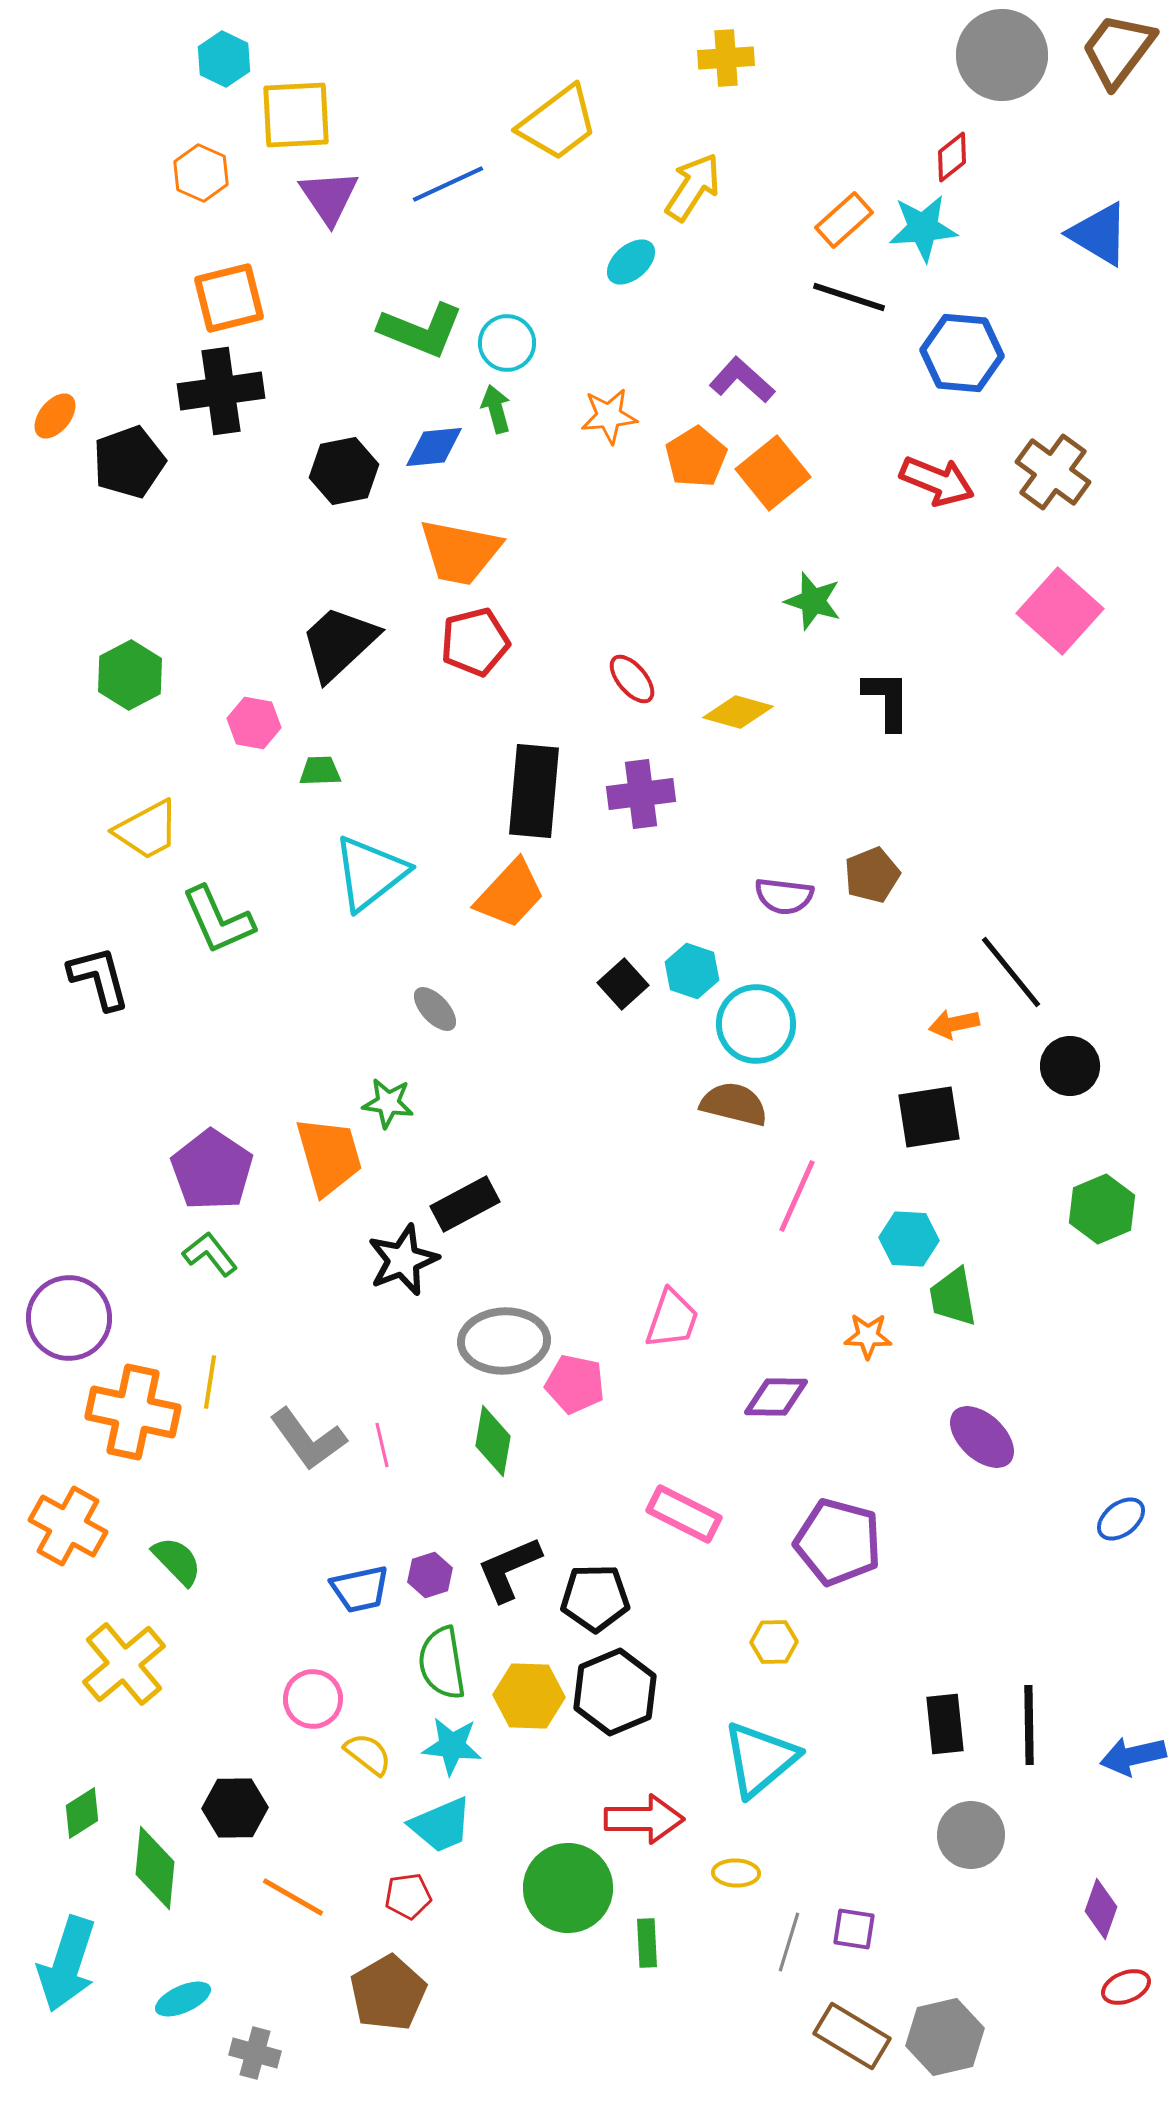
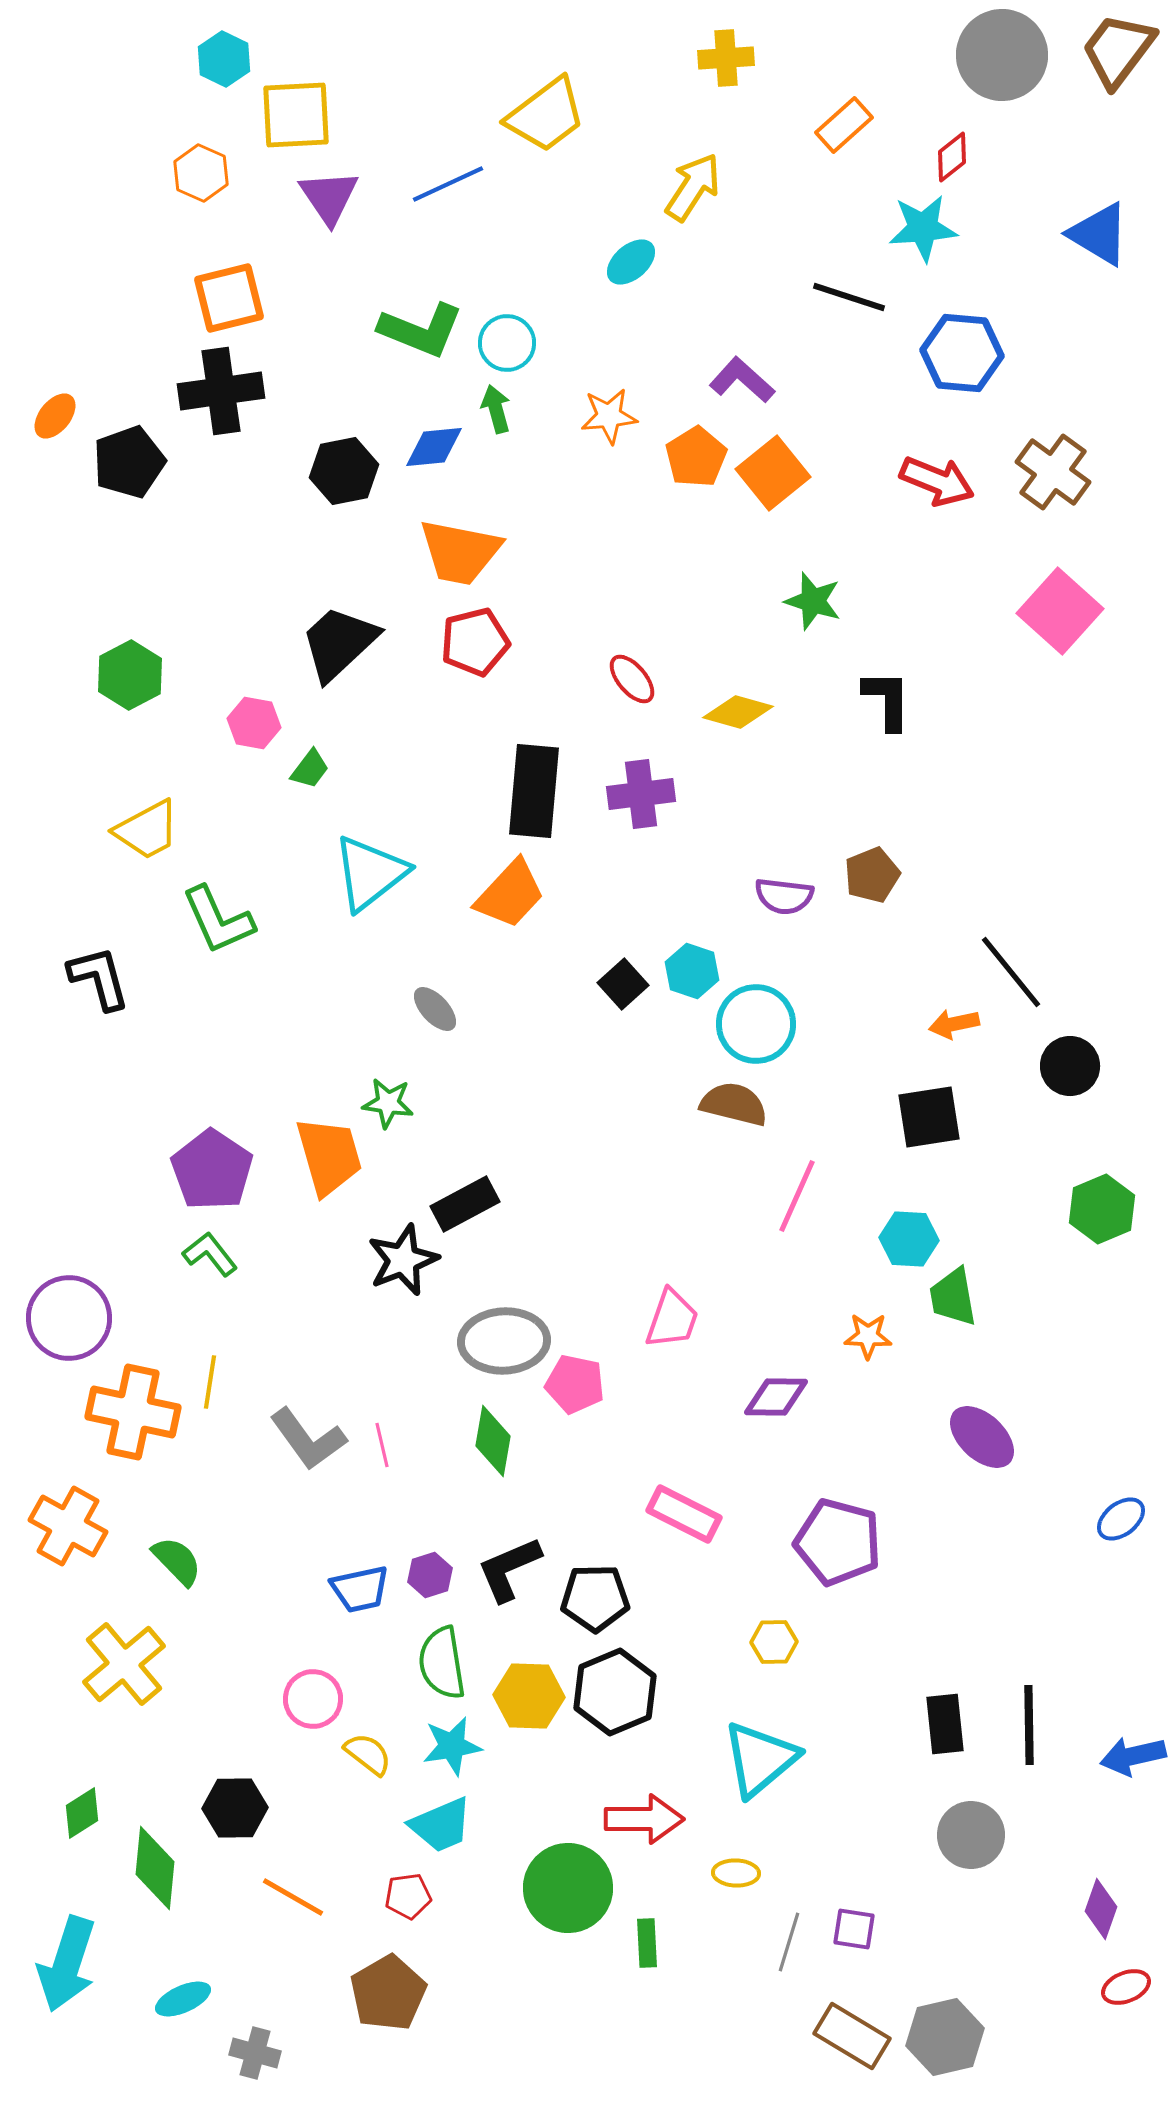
yellow trapezoid at (558, 123): moved 12 px left, 8 px up
orange rectangle at (844, 220): moved 95 px up
green trapezoid at (320, 771): moved 10 px left, 2 px up; rotated 129 degrees clockwise
cyan star at (452, 1746): rotated 16 degrees counterclockwise
